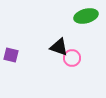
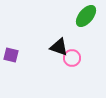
green ellipse: rotated 35 degrees counterclockwise
